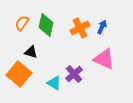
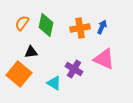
orange cross: rotated 18 degrees clockwise
black triangle: rotated 24 degrees counterclockwise
purple cross: moved 5 px up; rotated 18 degrees counterclockwise
